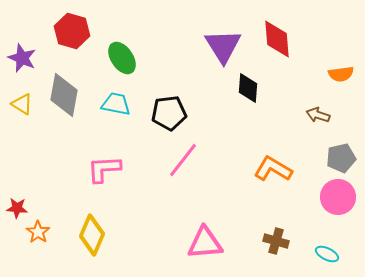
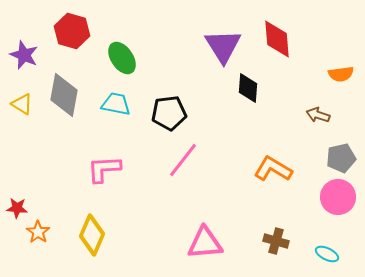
purple star: moved 2 px right, 3 px up
